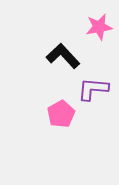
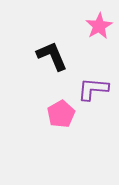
pink star: moved 1 px up; rotated 20 degrees counterclockwise
black L-shape: moved 11 px left; rotated 20 degrees clockwise
